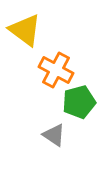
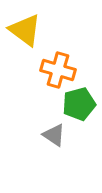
orange cross: moved 2 px right; rotated 12 degrees counterclockwise
green pentagon: moved 2 px down
